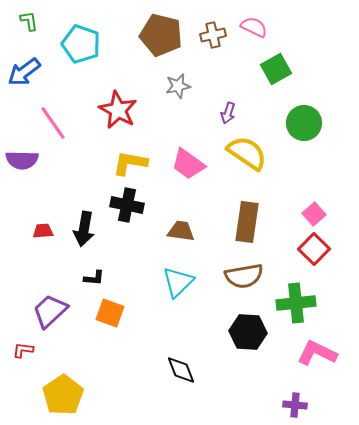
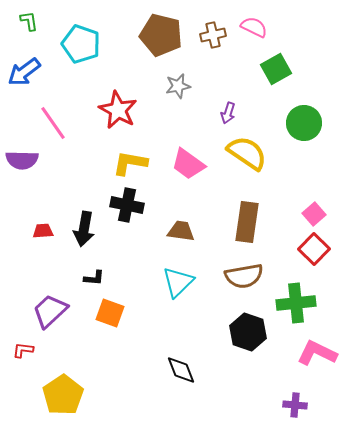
black hexagon: rotated 15 degrees clockwise
